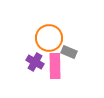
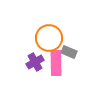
purple cross: rotated 30 degrees clockwise
pink rectangle: moved 1 px right, 3 px up
